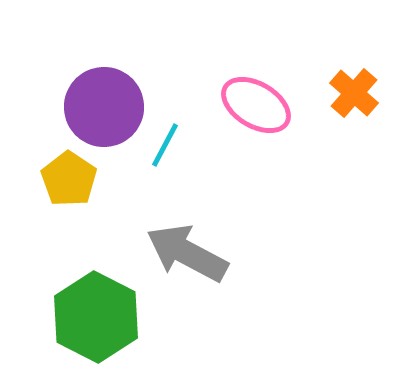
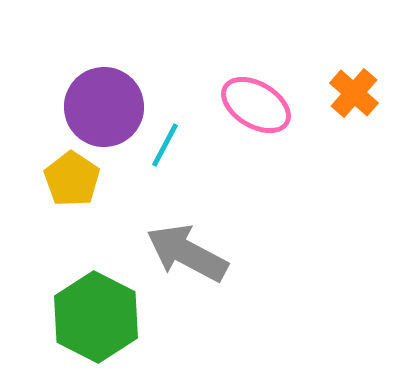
yellow pentagon: moved 3 px right
